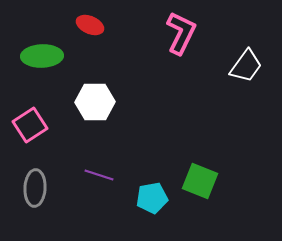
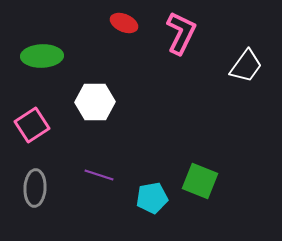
red ellipse: moved 34 px right, 2 px up
pink square: moved 2 px right
